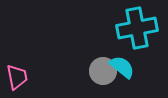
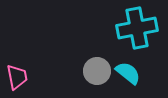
cyan semicircle: moved 6 px right, 6 px down
gray circle: moved 6 px left
